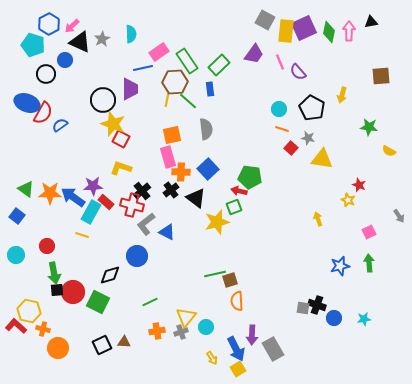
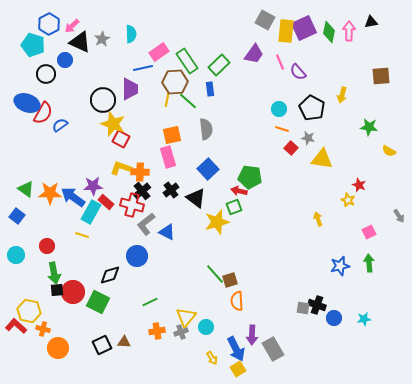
orange cross at (181, 172): moved 41 px left
green line at (215, 274): rotated 60 degrees clockwise
